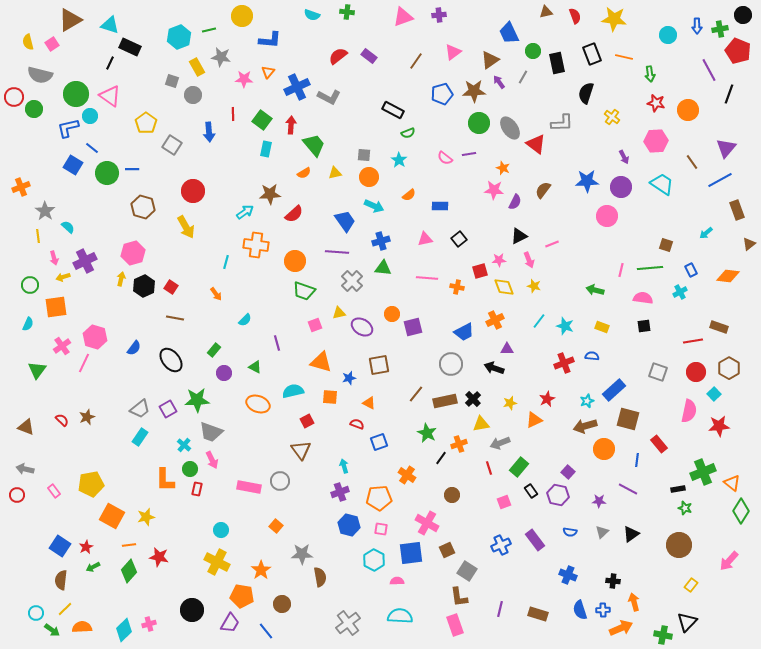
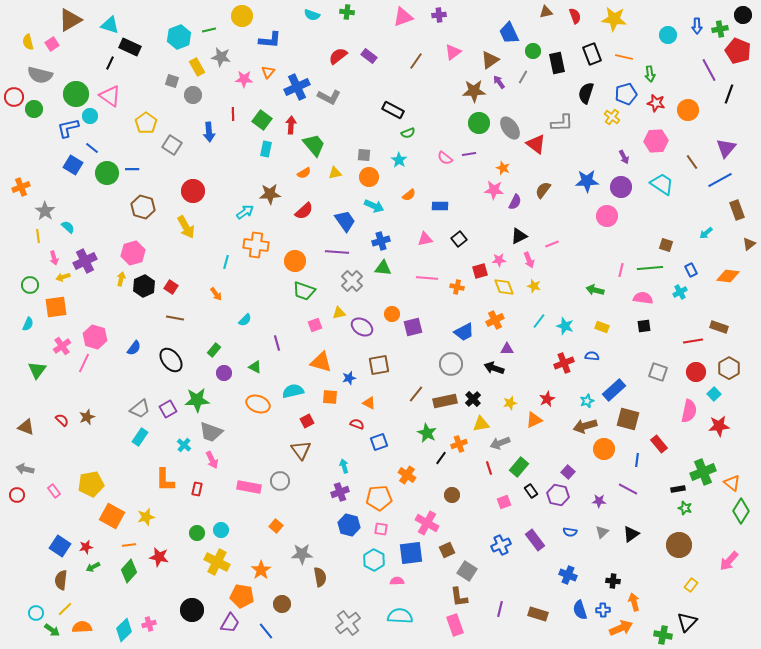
blue pentagon at (442, 94): moved 184 px right
red semicircle at (294, 214): moved 10 px right, 3 px up
green circle at (190, 469): moved 7 px right, 64 px down
red star at (86, 547): rotated 16 degrees clockwise
